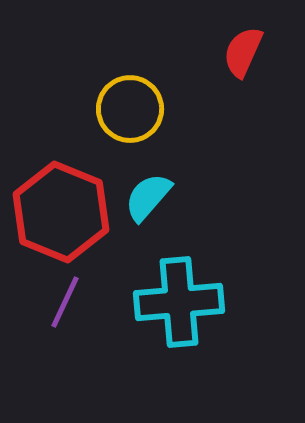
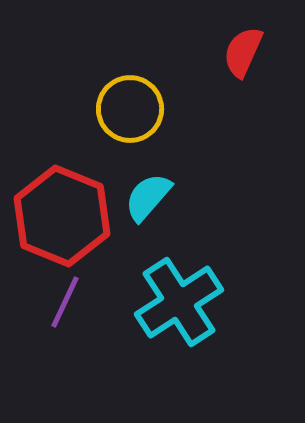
red hexagon: moved 1 px right, 4 px down
cyan cross: rotated 28 degrees counterclockwise
